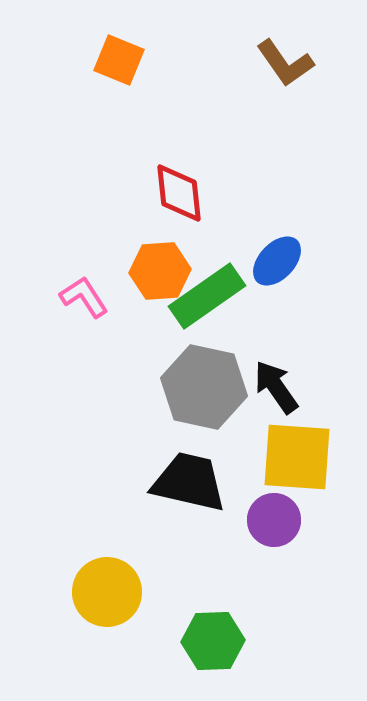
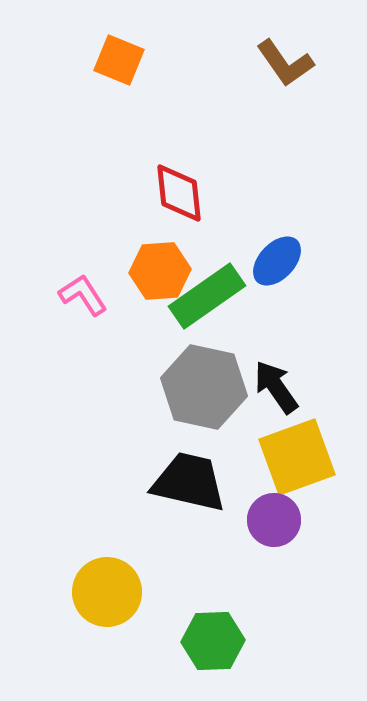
pink L-shape: moved 1 px left, 2 px up
yellow square: rotated 24 degrees counterclockwise
